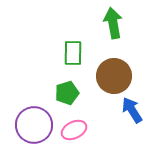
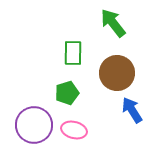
green arrow: rotated 28 degrees counterclockwise
brown circle: moved 3 px right, 3 px up
pink ellipse: rotated 40 degrees clockwise
